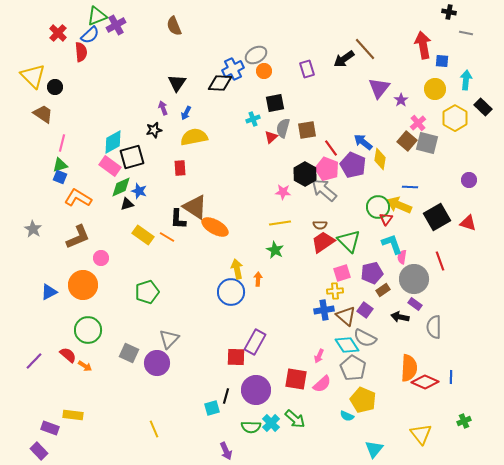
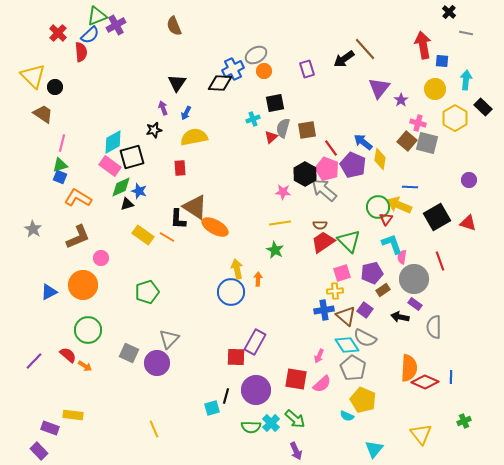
black cross at (449, 12): rotated 32 degrees clockwise
pink cross at (418, 123): rotated 35 degrees counterclockwise
purple arrow at (226, 451): moved 70 px right
